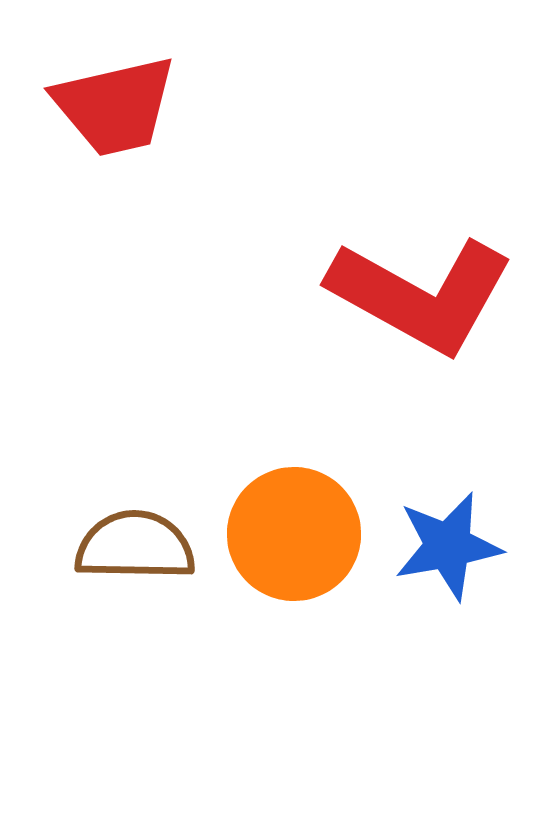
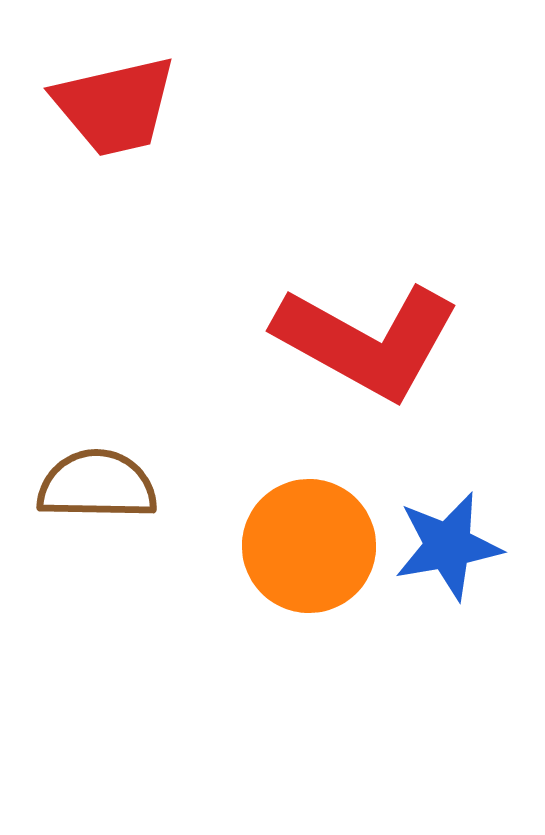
red L-shape: moved 54 px left, 46 px down
orange circle: moved 15 px right, 12 px down
brown semicircle: moved 38 px left, 61 px up
